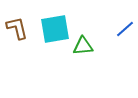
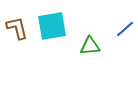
cyan square: moved 3 px left, 3 px up
green triangle: moved 7 px right
